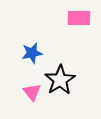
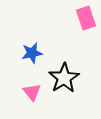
pink rectangle: moved 7 px right; rotated 70 degrees clockwise
black star: moved 4 px right, 2 px up
